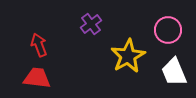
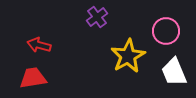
purple cross: moved 6 px right, 7 px up
pink circle: moved 2 px left, 1 px down
red arrow: rotated 55 degrees counterclockwise
red trapezoid: moved 4 px left; rotated 16 degrees counterclockwise
